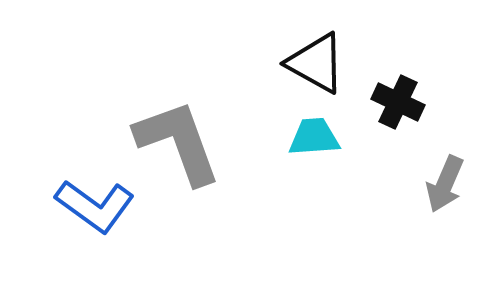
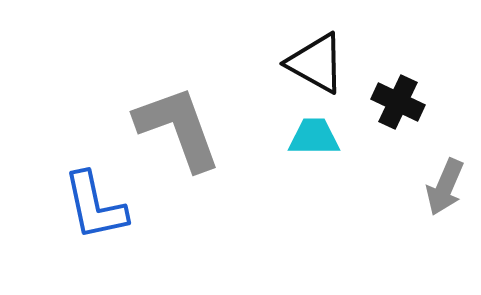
cyan trapezoid: rotated 4 degrees clockwise
gray L-shape: moved 14 px up
gray arrow: moved 3 px down
blue L-shape: rotated 42 degrees clockwise
